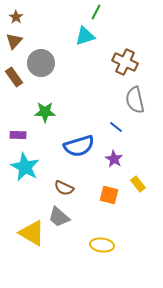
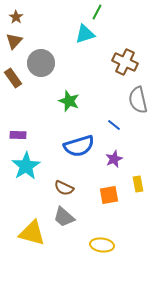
green line: moved 1 px right
cyan triangle: moved 2 px up
brown rectangle: moved 1 px left, 1 px down
gray semicircle: moved 3 px right
green star: moved 24 px right, 11 px up; rotated 20 degrees clockwise
blue line: moved 2 px left, 2 px up
purple star: rotated 18 degrees clockwise
cyan star: moved 1 px right, 1 px up; rotated 12 degrees clockwise
yellow rectangle: rotated 28 degrees clockwise
orange square: rotated 24 degrees counterclockwise
gray trapezoid: moved 5 px right
yellow triangle: rotated 16 degrees counterclockwise
